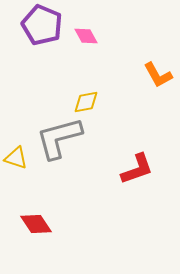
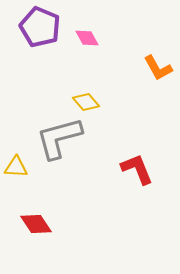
purple pentagon: moved 2 px left, 2 px down
pink diamond: moved 1 px right, 2 px down
orange L-shape: moved 7 px up
yellow diamond: rotated 60 degrees clockwise
yellow triangle: moved 9 px down; rotated 15 degrees counterclockwise
red L-shape: rotated 93 degrees counterclockwise
